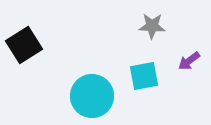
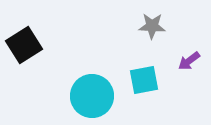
cyan square: moved 4 px down
